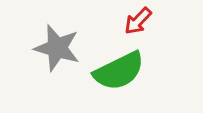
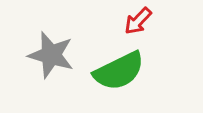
gray star: moved 6 px left, 7 px down
